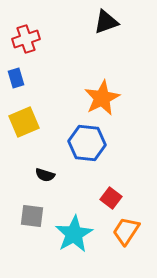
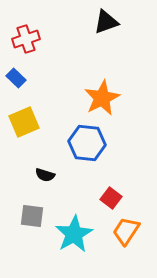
blue rectangle: rotated 30 degrees counterclockwise
